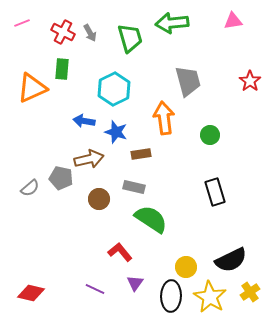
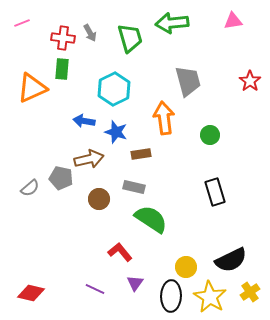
red cross: moved 6 px down; rotated 20 degrees counterclockwise
